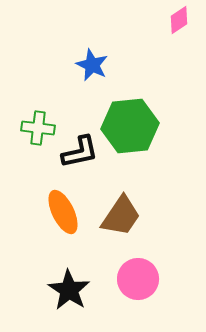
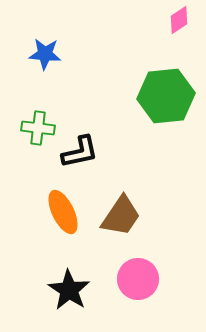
blue star: moved 47 px left, 11 px up; rotated 20 degrees counterclockwise
green hexagon: moved 36 px right, 30 px up
